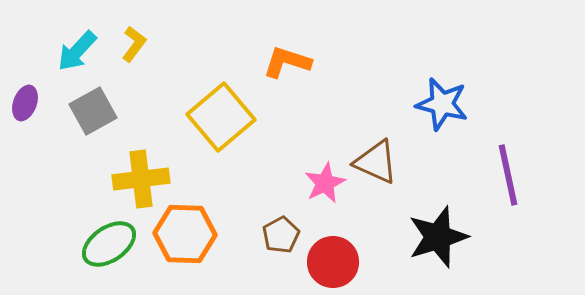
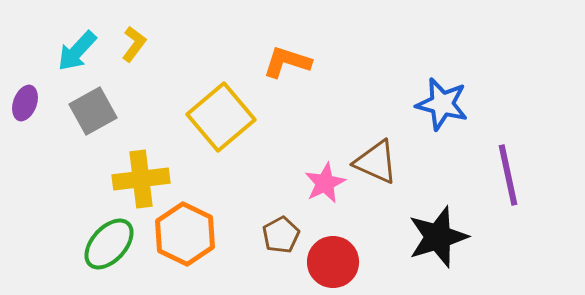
orange hexagon: rotated 24 degrees clockwise
green ellipse: rotated 14 degrees counterclockwise
